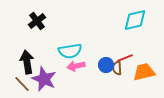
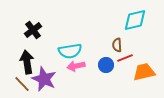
black cross: moved 4 px left, 9 px down
brown semicircle: moved 23 px up
